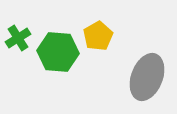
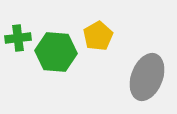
green cross: rotated 25 degrees clockwise
green hexagon: moved 2 px left
